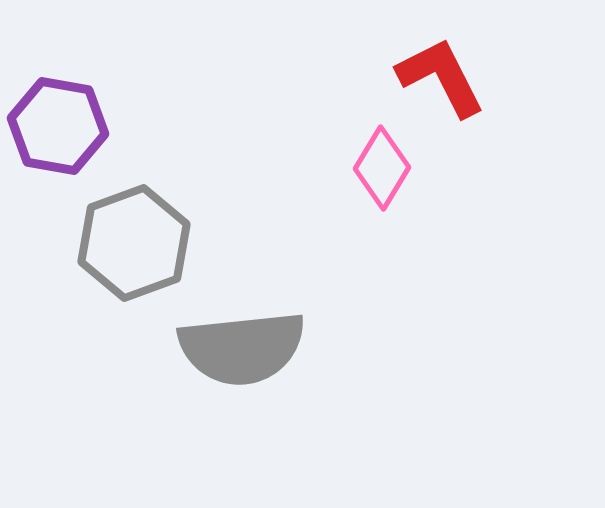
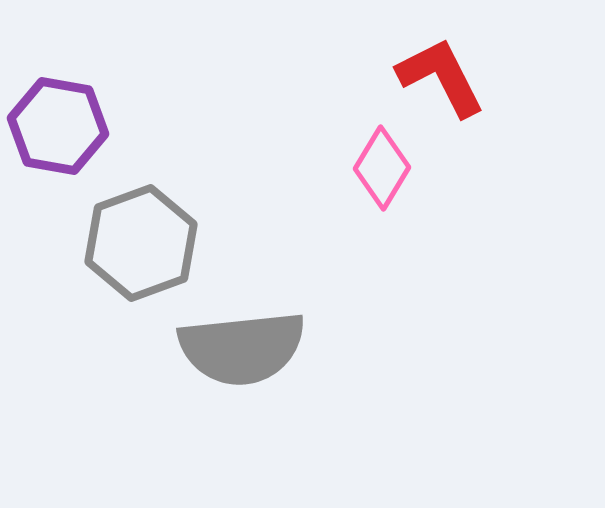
gray hexagon: moved 7 px right
